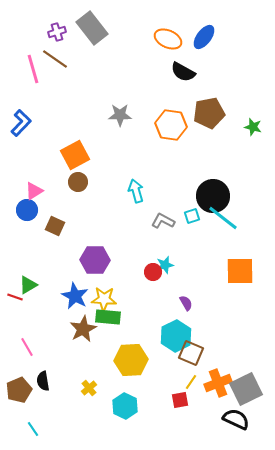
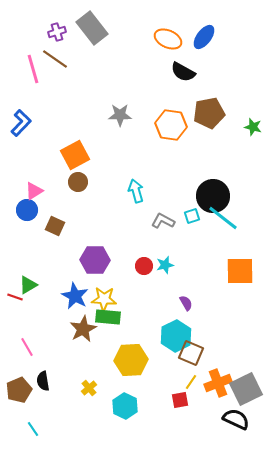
red circle at (153, 272): moved 9 px left, 6 px up
